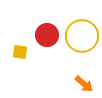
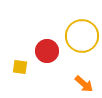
red circle: moved 16 px down
yellow square: moved 15 px down
